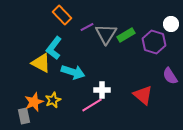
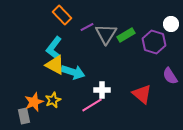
yellow triangle: moved 14 px right, 2 px down
red triangle: moved 1 px left, 1 px up
